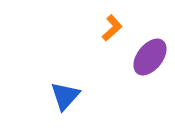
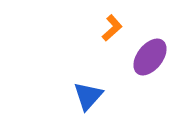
blue triangle: moved 23 px right
